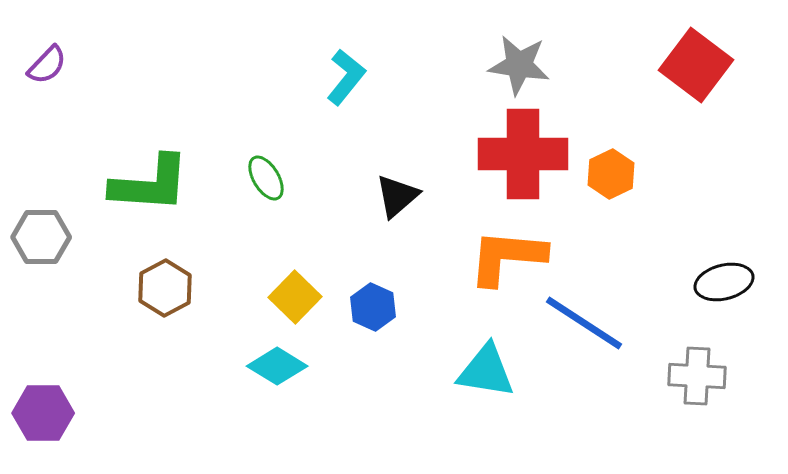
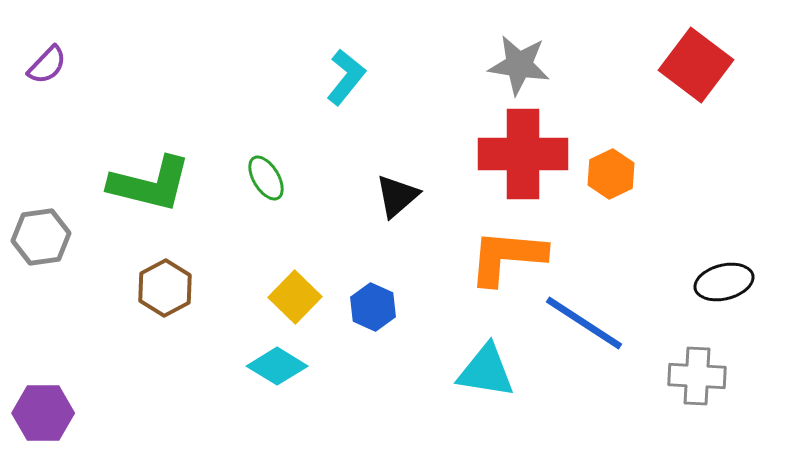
green L-shape: rotated 10 degrees clockwise
gray hexagon: rotated 8 degrees counterclockwise
